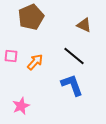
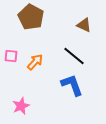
brown pentagon: rotated 20 degrees counterclockwise
